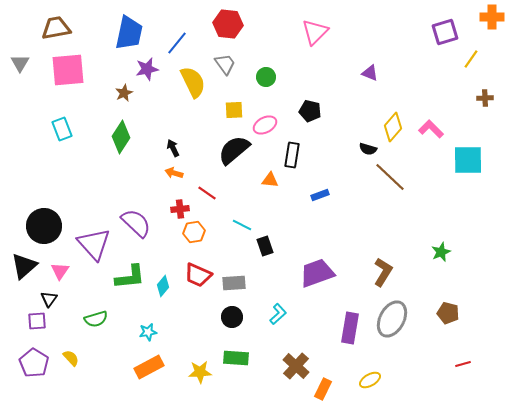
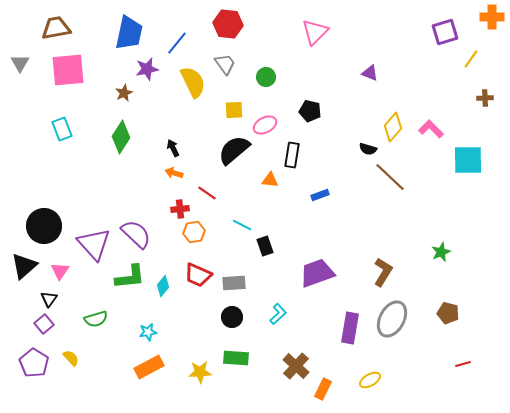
purple semicircle at (136, 223): moved 11 px down
purple square at (37, 321): moved 7 px right, 3 px down; rotated 36 degrees counterclockwise
